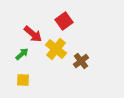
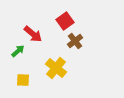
red square: moved 1 px right
yellow cross: moved 19 px down
green arrow: moved 4 px left, 3 px up
brown cross: moved 6 px left, 20 px up
